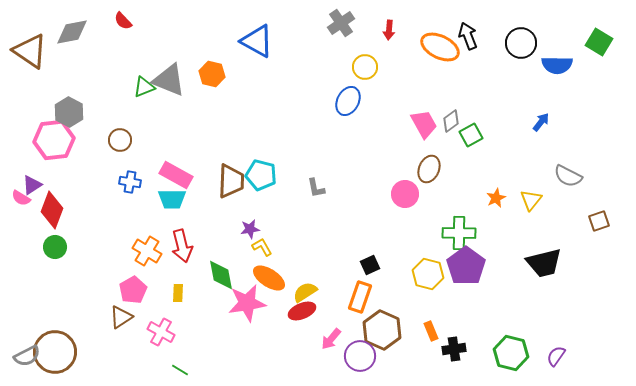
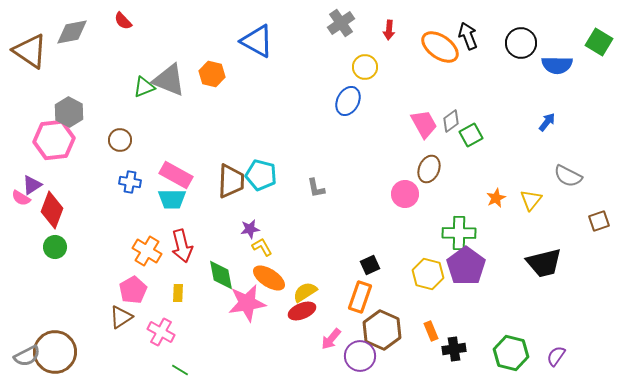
orange ellipse at (440, 47): rotated 9 degrees clockwise
blue arrow at (541, 122): moved 6 px right
